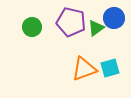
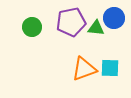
purple pentagon: rotated 24 degrees counterclockwise
green triangle: rotated 42 degrees clockwise
cyan square: rotated 18 degrees clockwise
